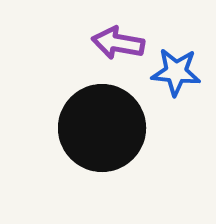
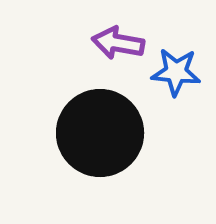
black circle: moved 2 px left, 5 px down
